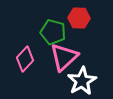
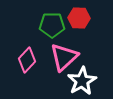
green pentagon: moved 1 px left, 7 px up; rotated 15 degrees counterclockwise
pink diamond: moved 2 px right, 1 px down
